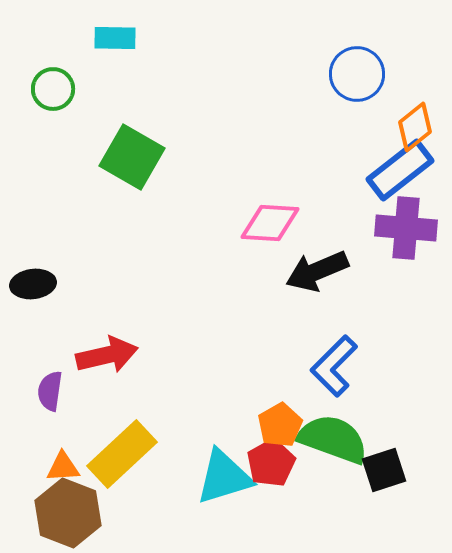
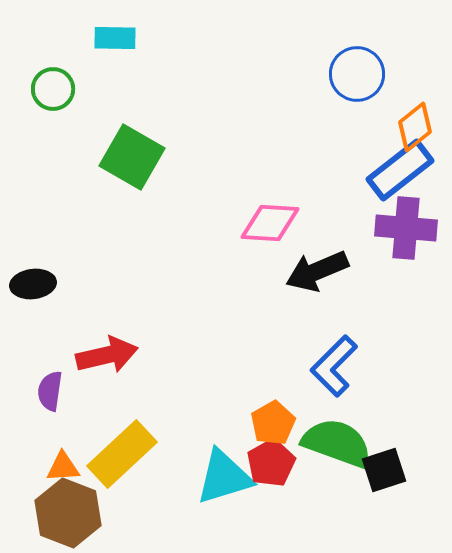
orange pentagon: moved 7 px left, 2 px up
green semicircle: moved 4 px right, 4 px down
